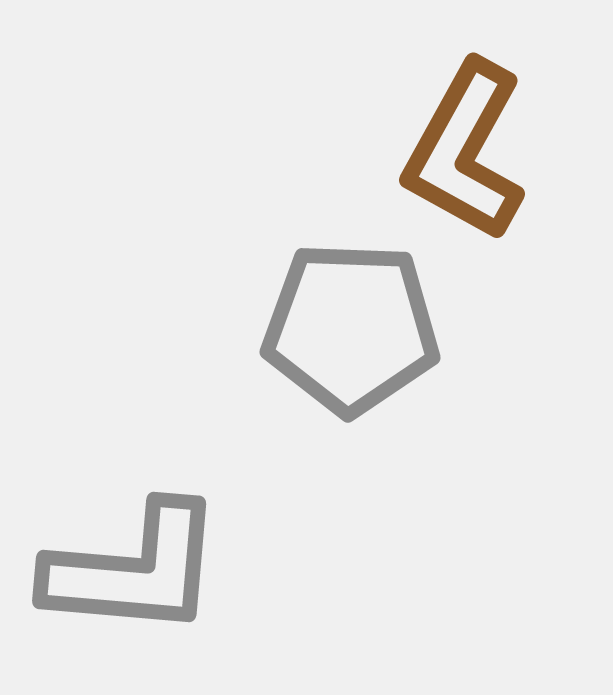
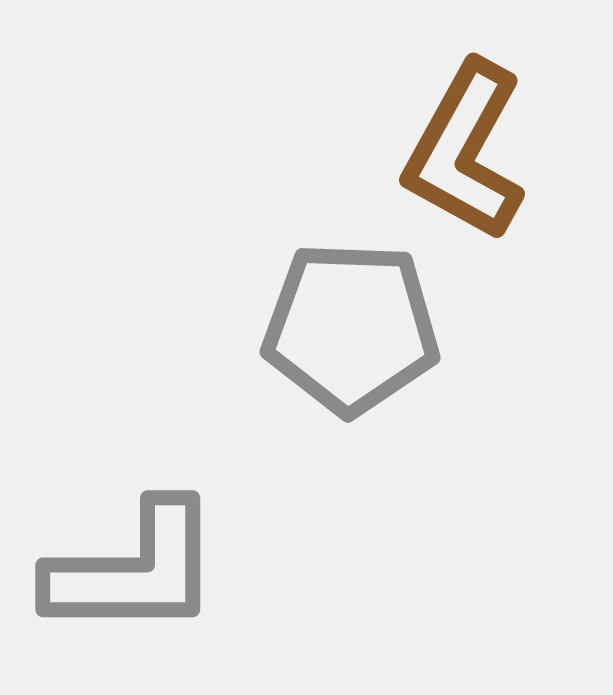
gray L-shape: rotated 5 degrees counterclockwise
